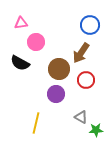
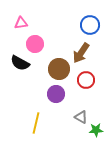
pink circle: moved 1 px left, 2 px down
